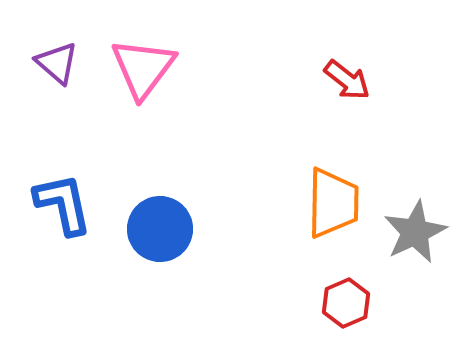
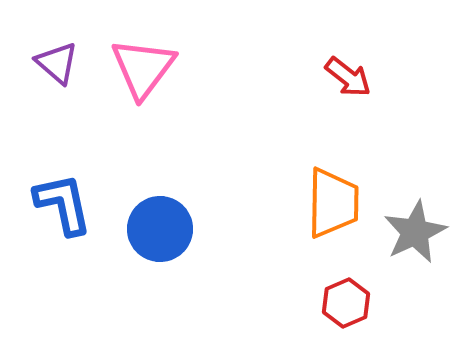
red arrow: moved 1 px right, 3 px up
